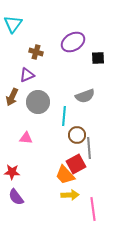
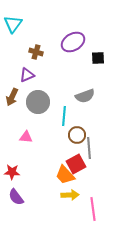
pink triangle: moved 1 px up
